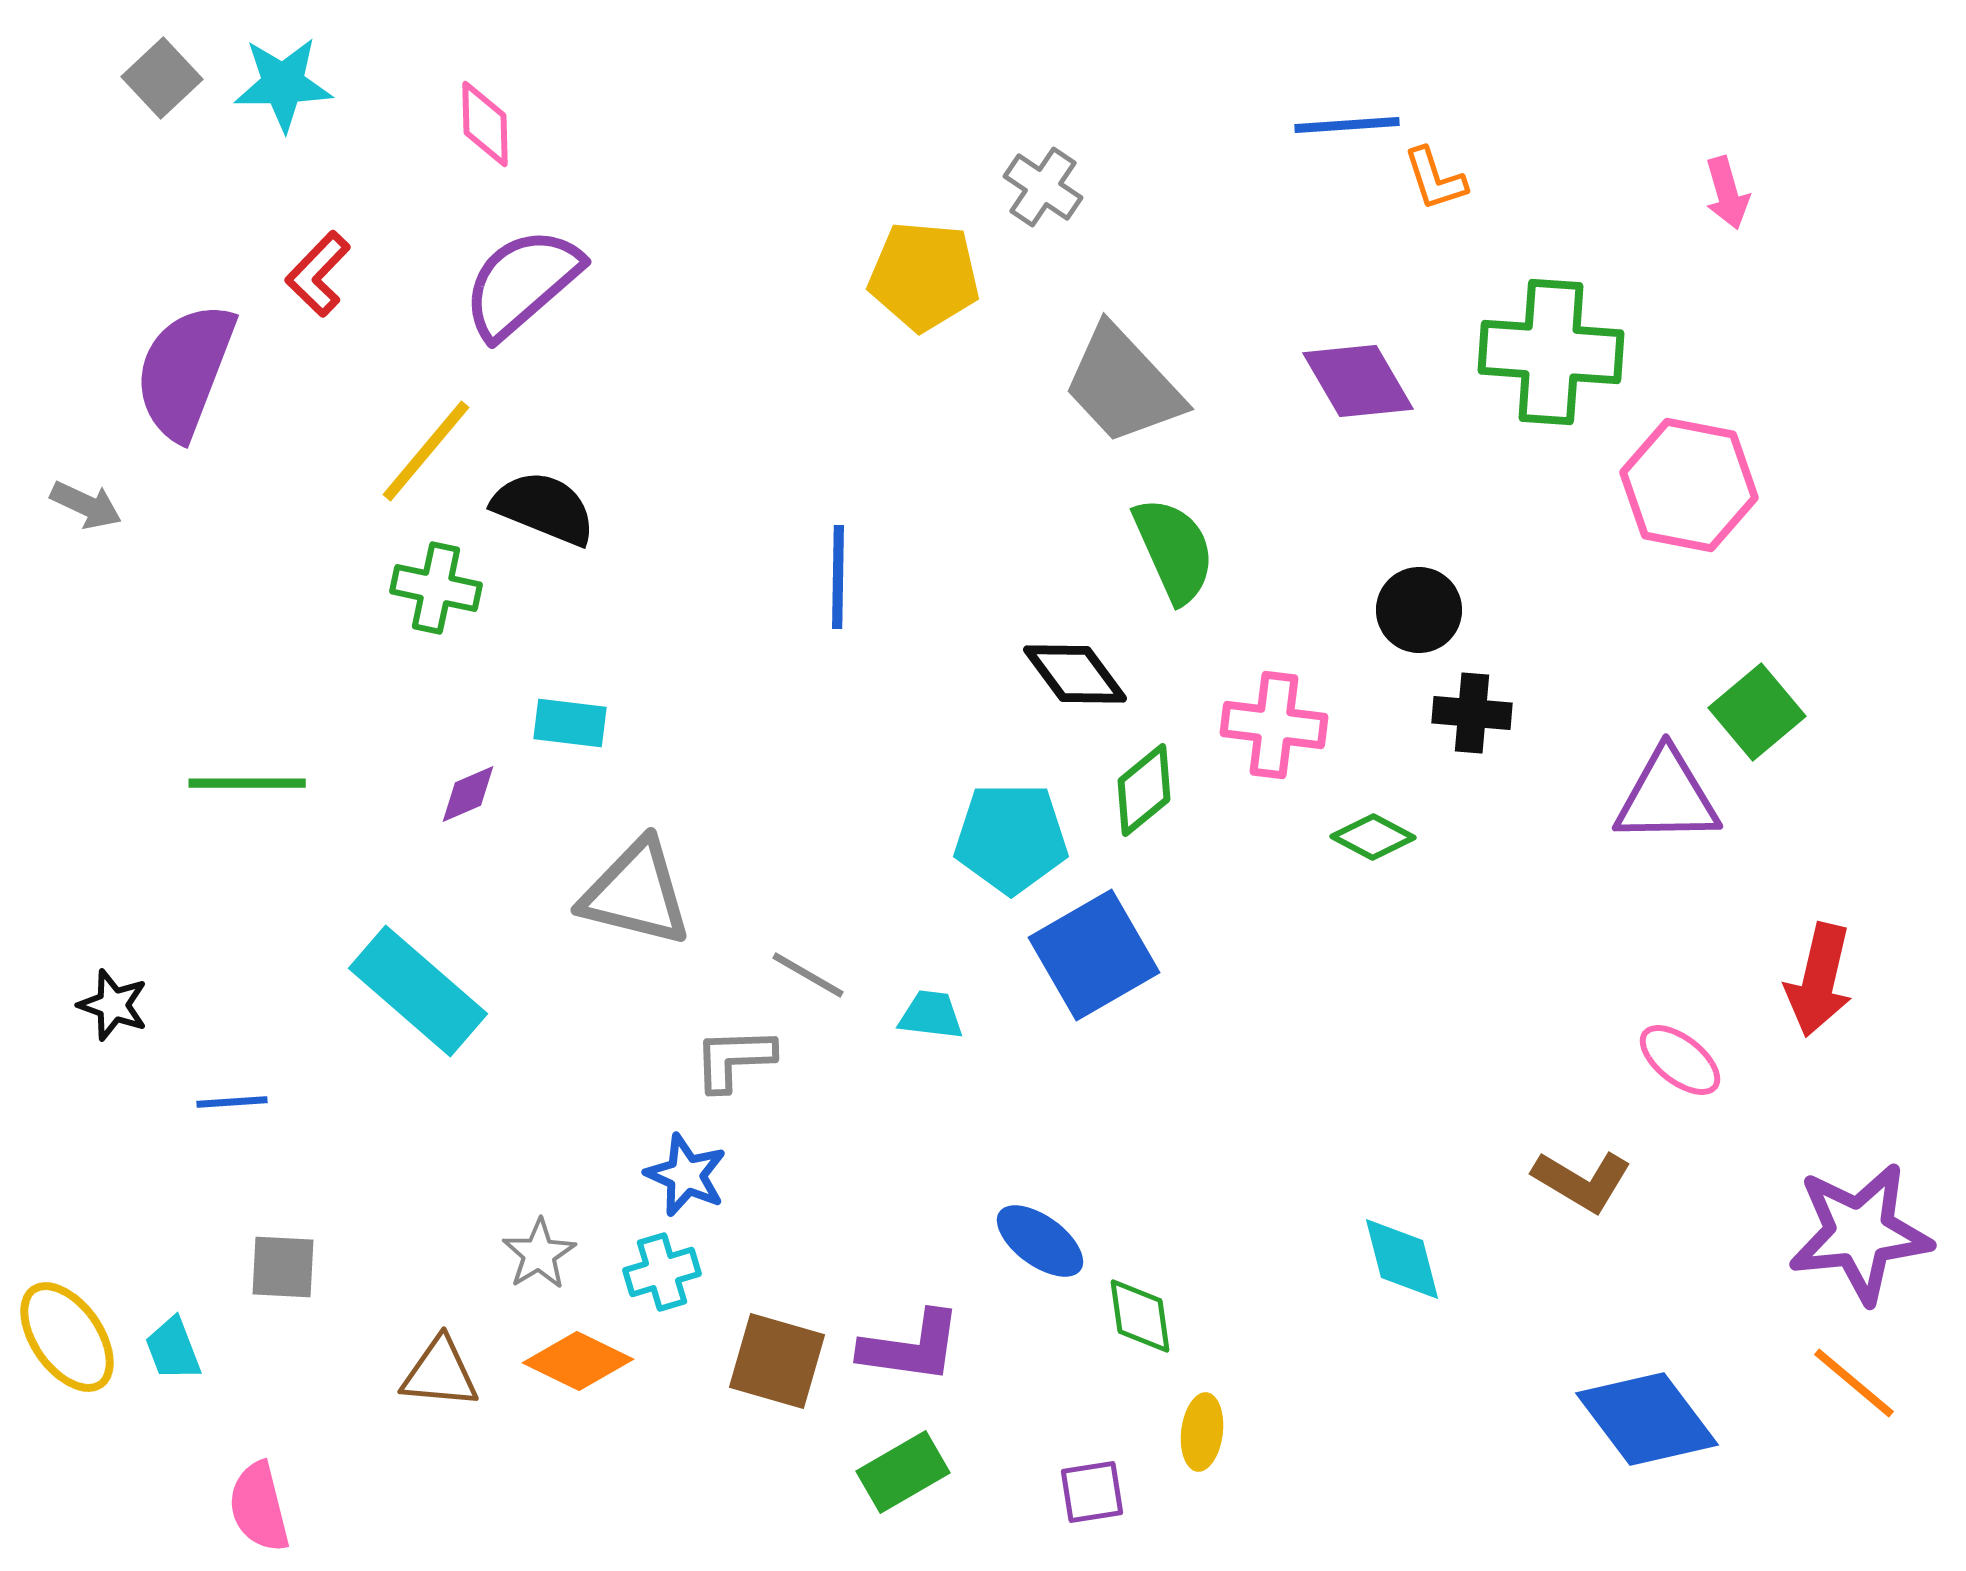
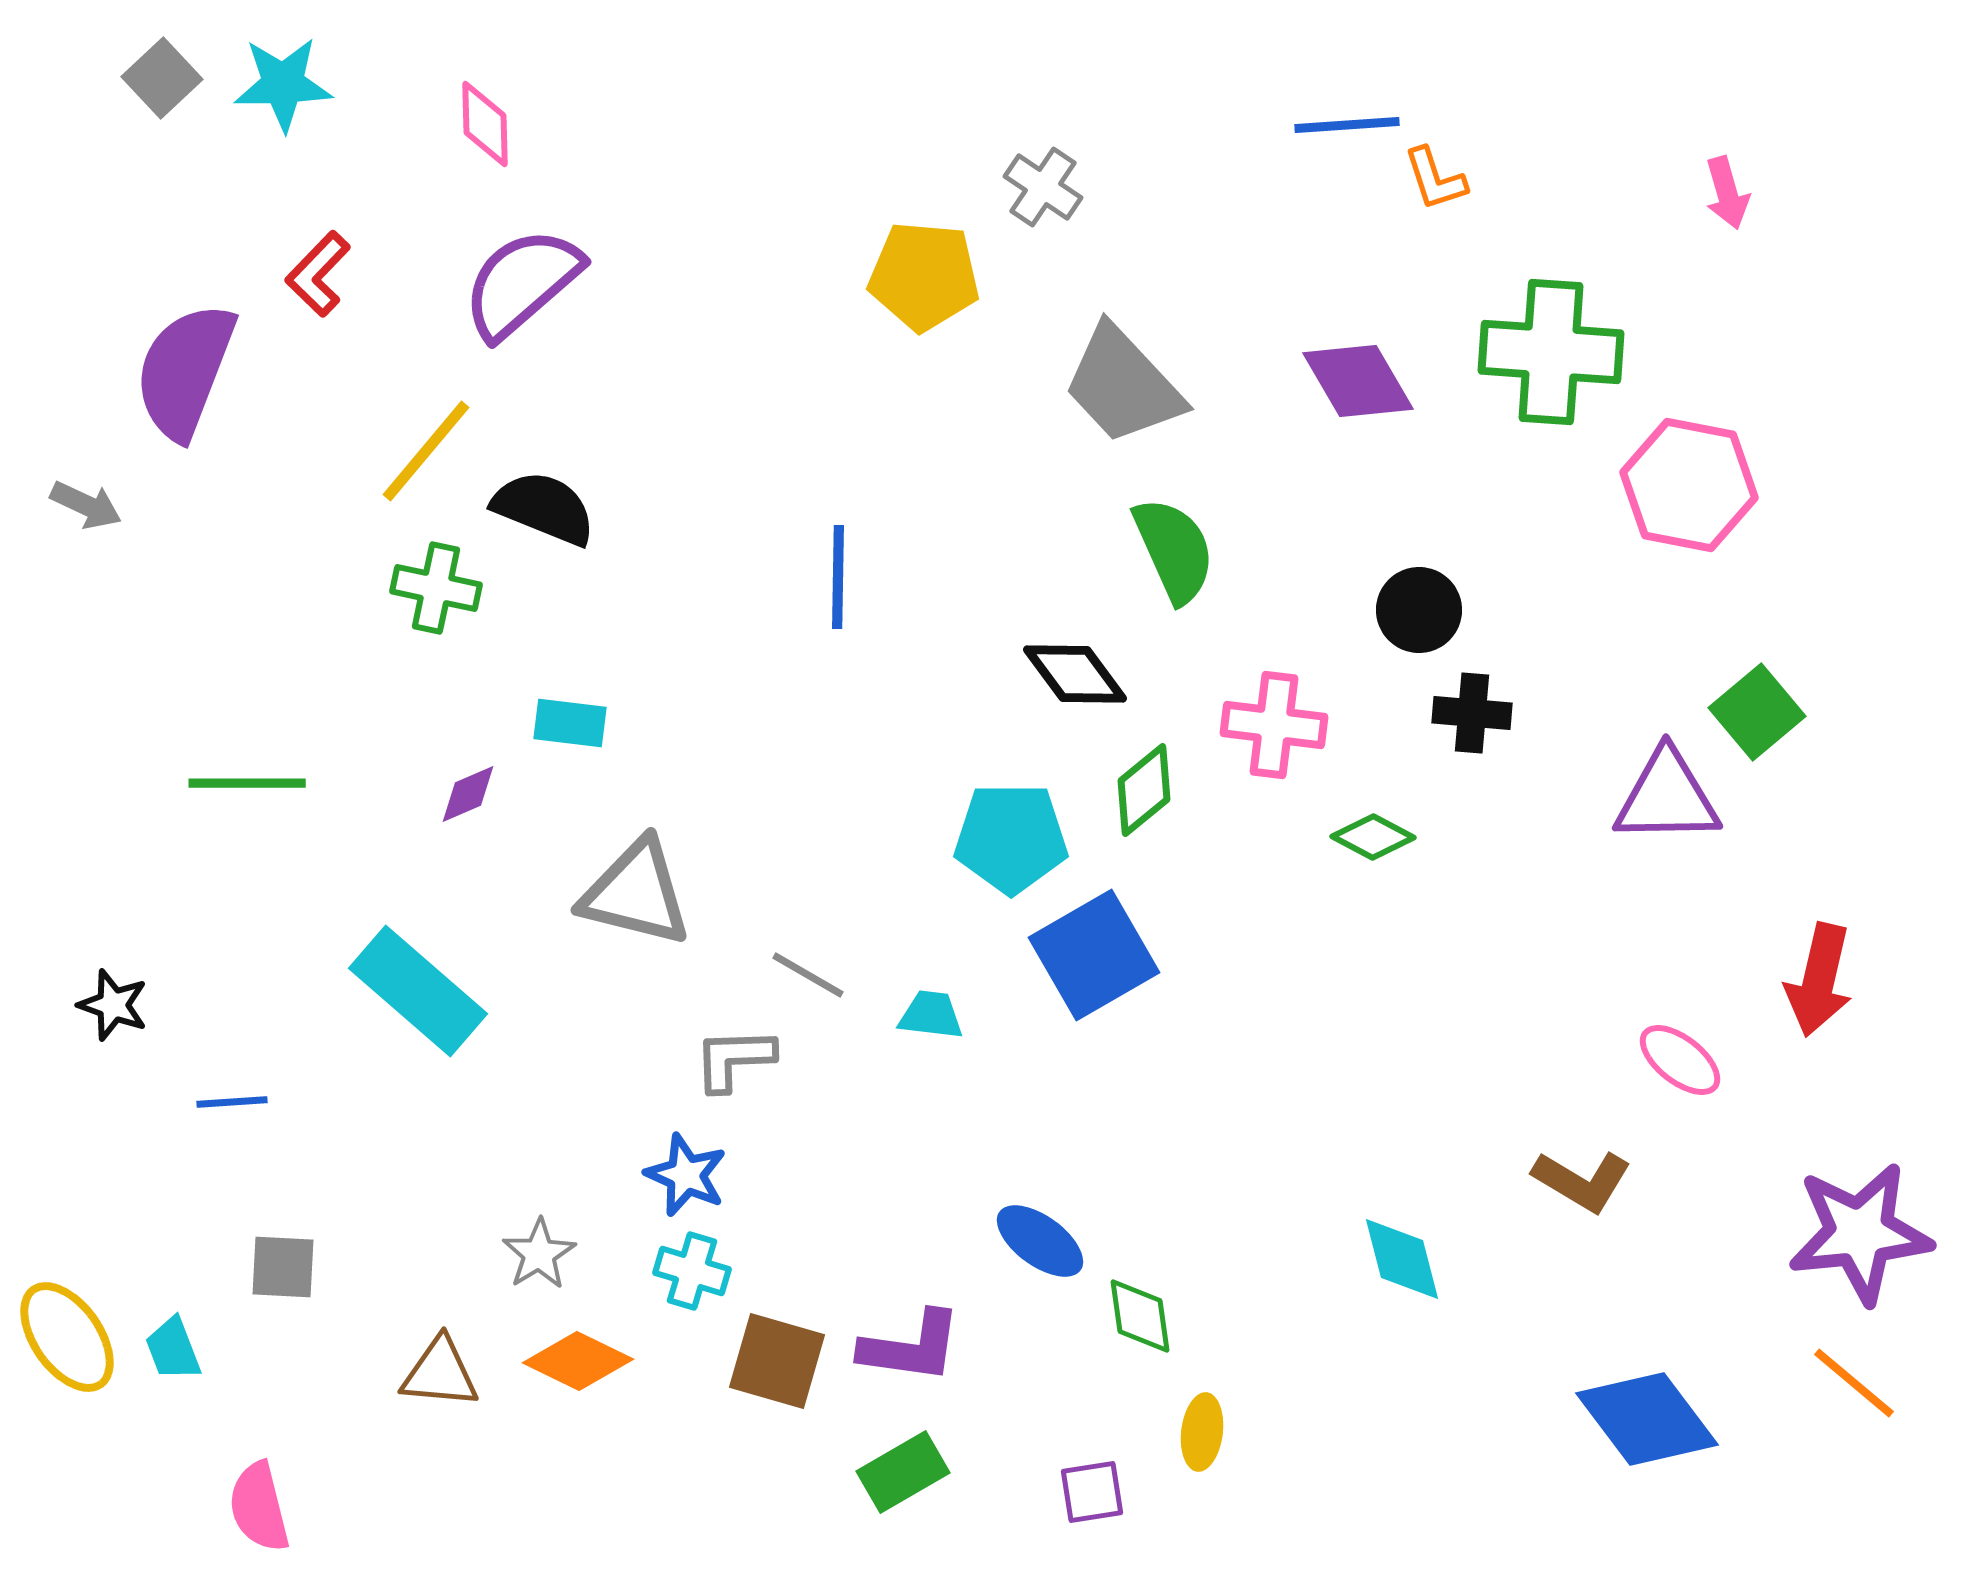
cyan cross at (662, 1272): moved 30 px right, 1 px up; rotated 34 degrees clockwise
